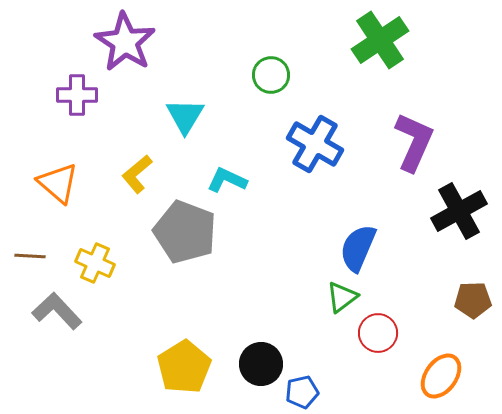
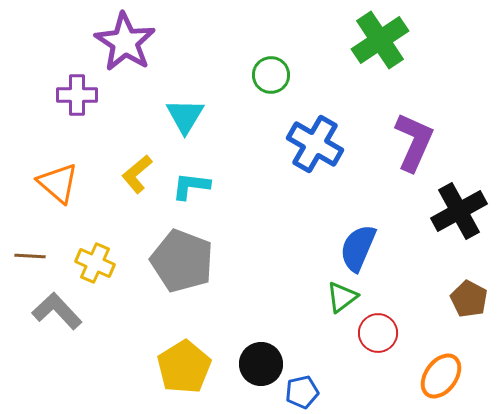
cyan L-shape: moved 36 px left, 6 px down; rotated 18 degrees counterclockwise
gray pentagon: moved 3 px left, 29 px down
brown pentagon: moved 4 px left, 1 px up; rotated 30 degrees clockwise
